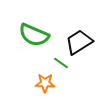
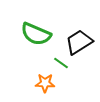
green semicircle: moved 2 px right, 1 px up
